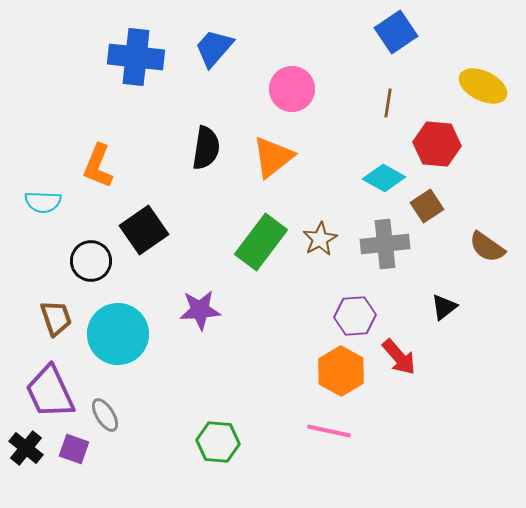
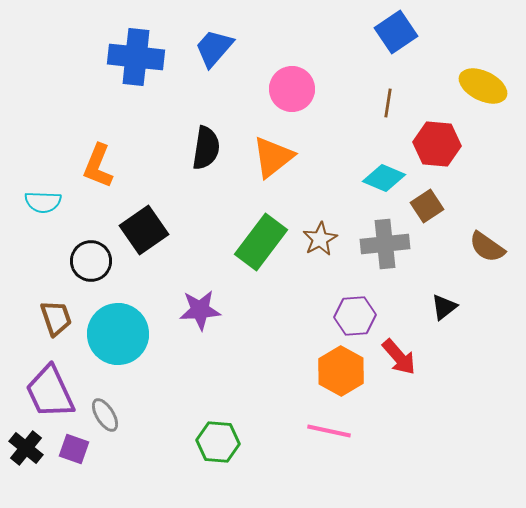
cyan diamond: rotated 6 degrees counterclockwise
